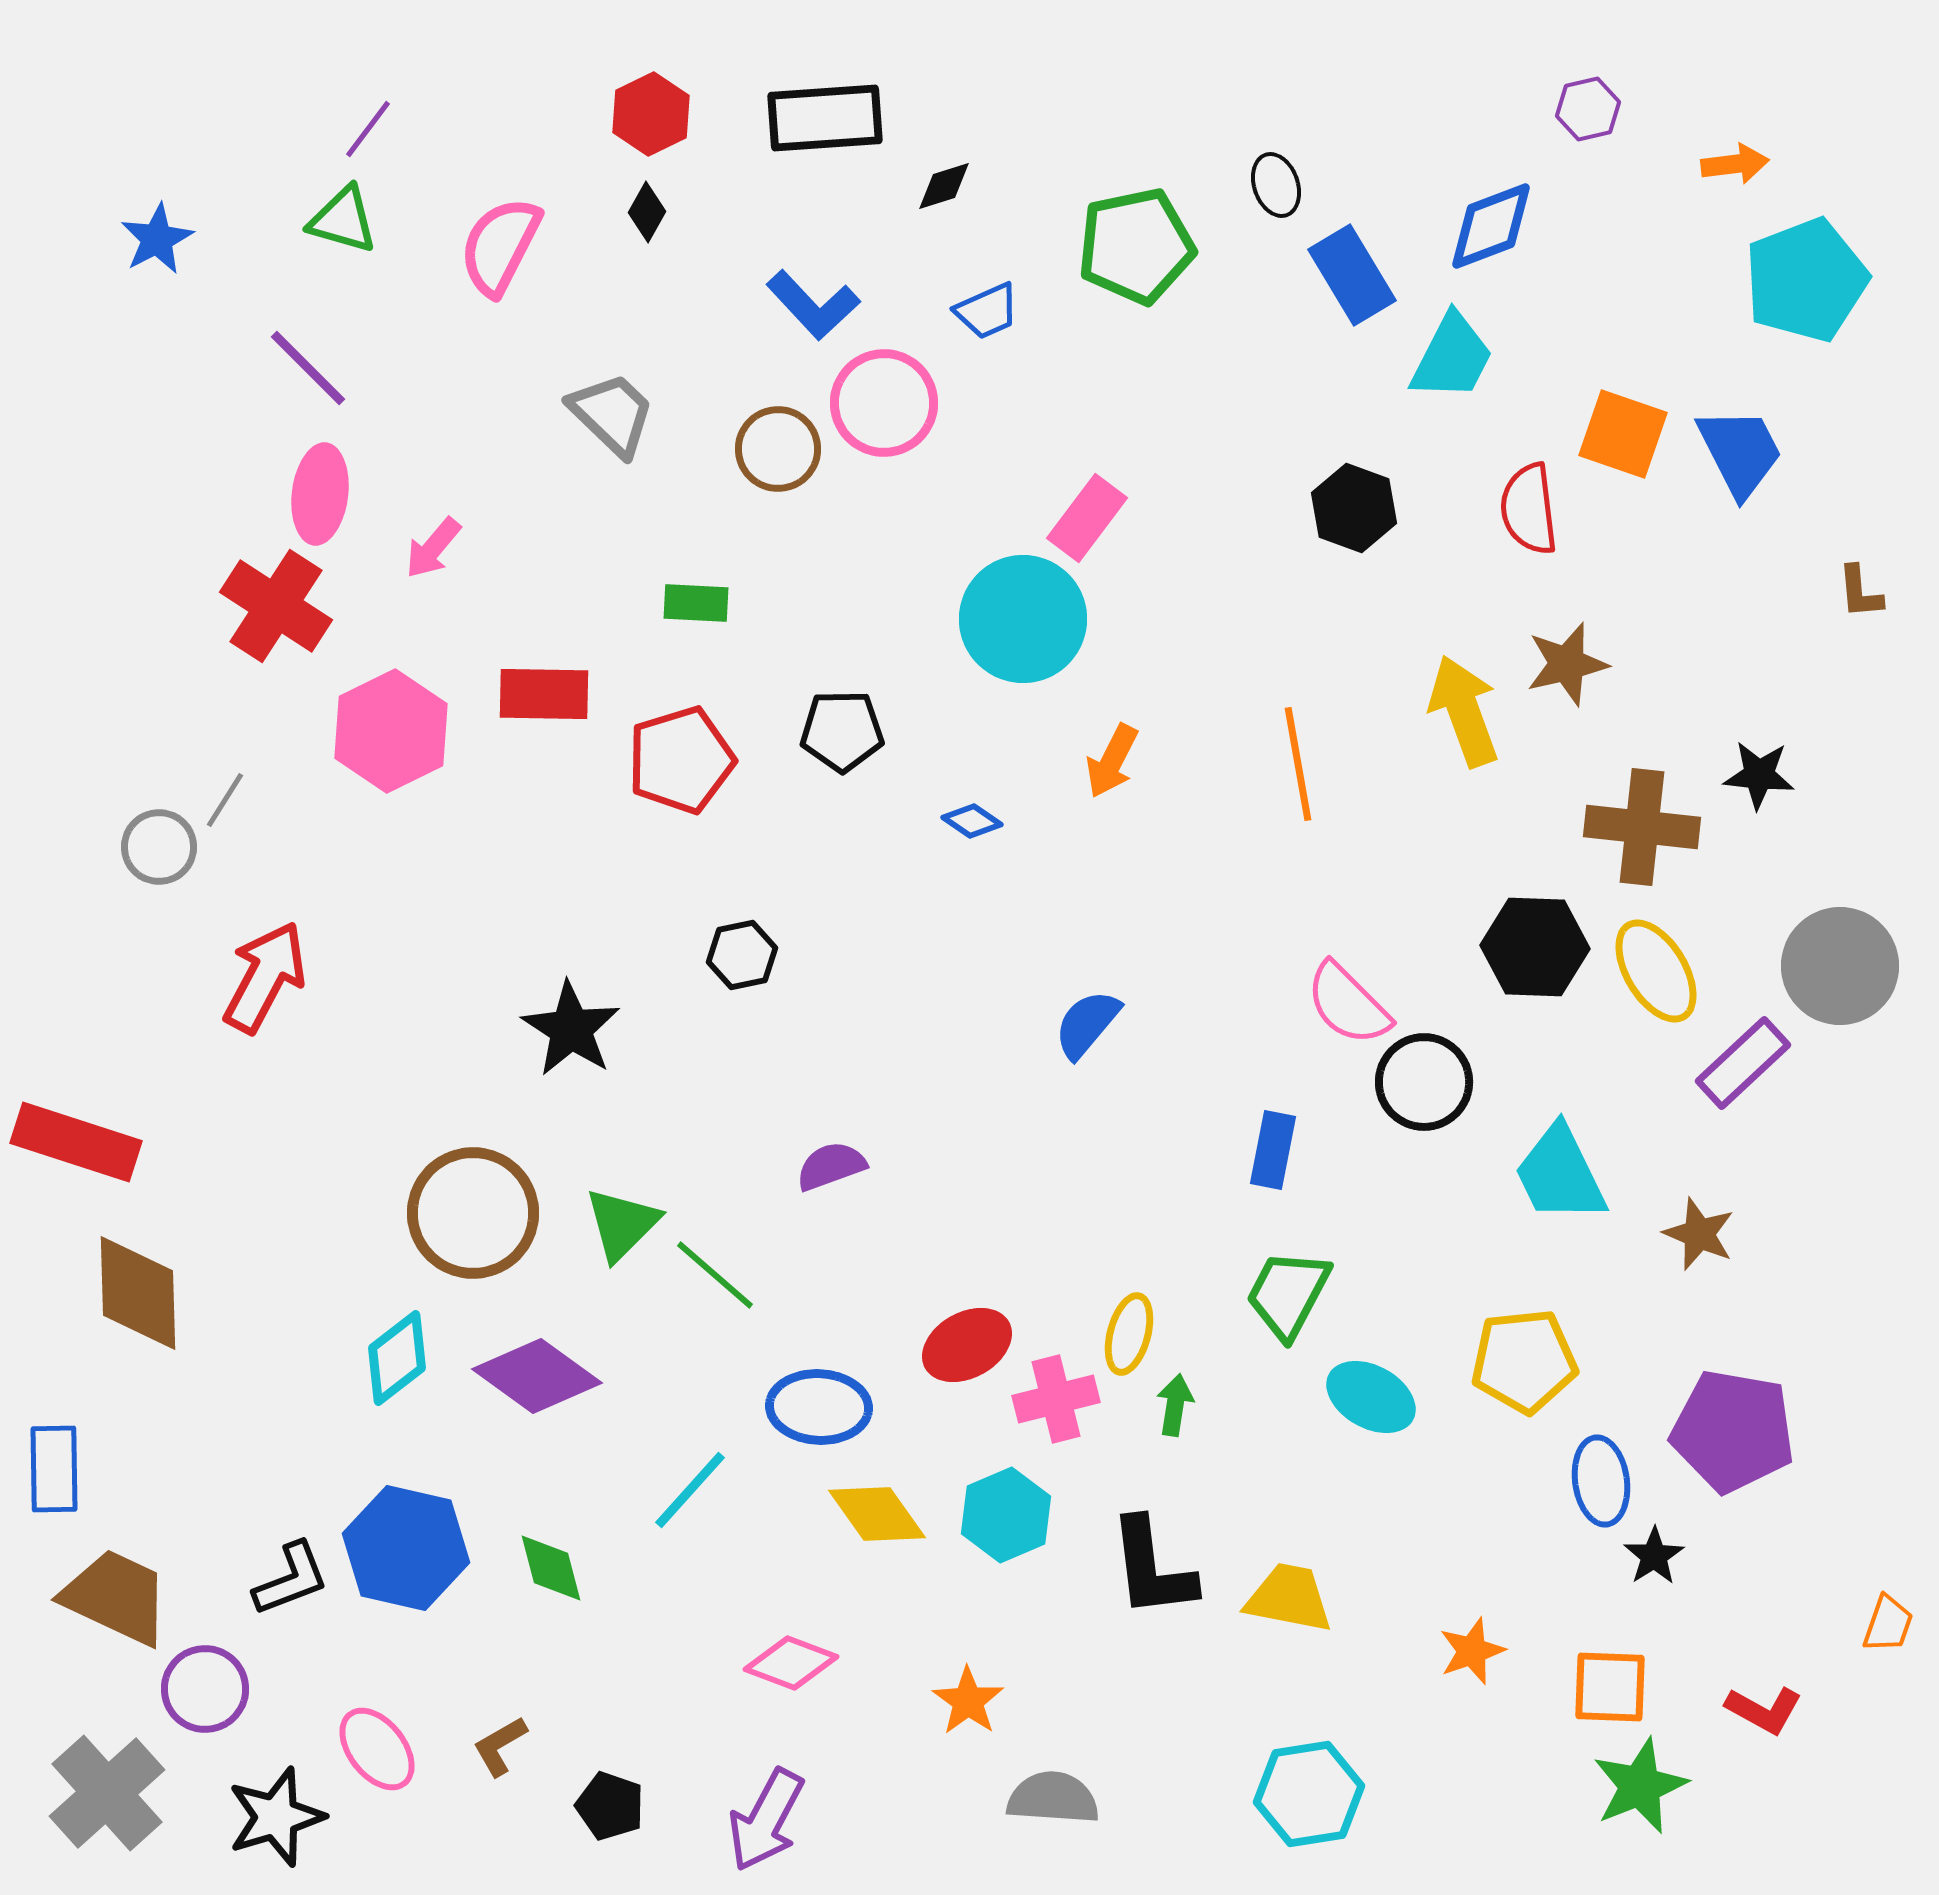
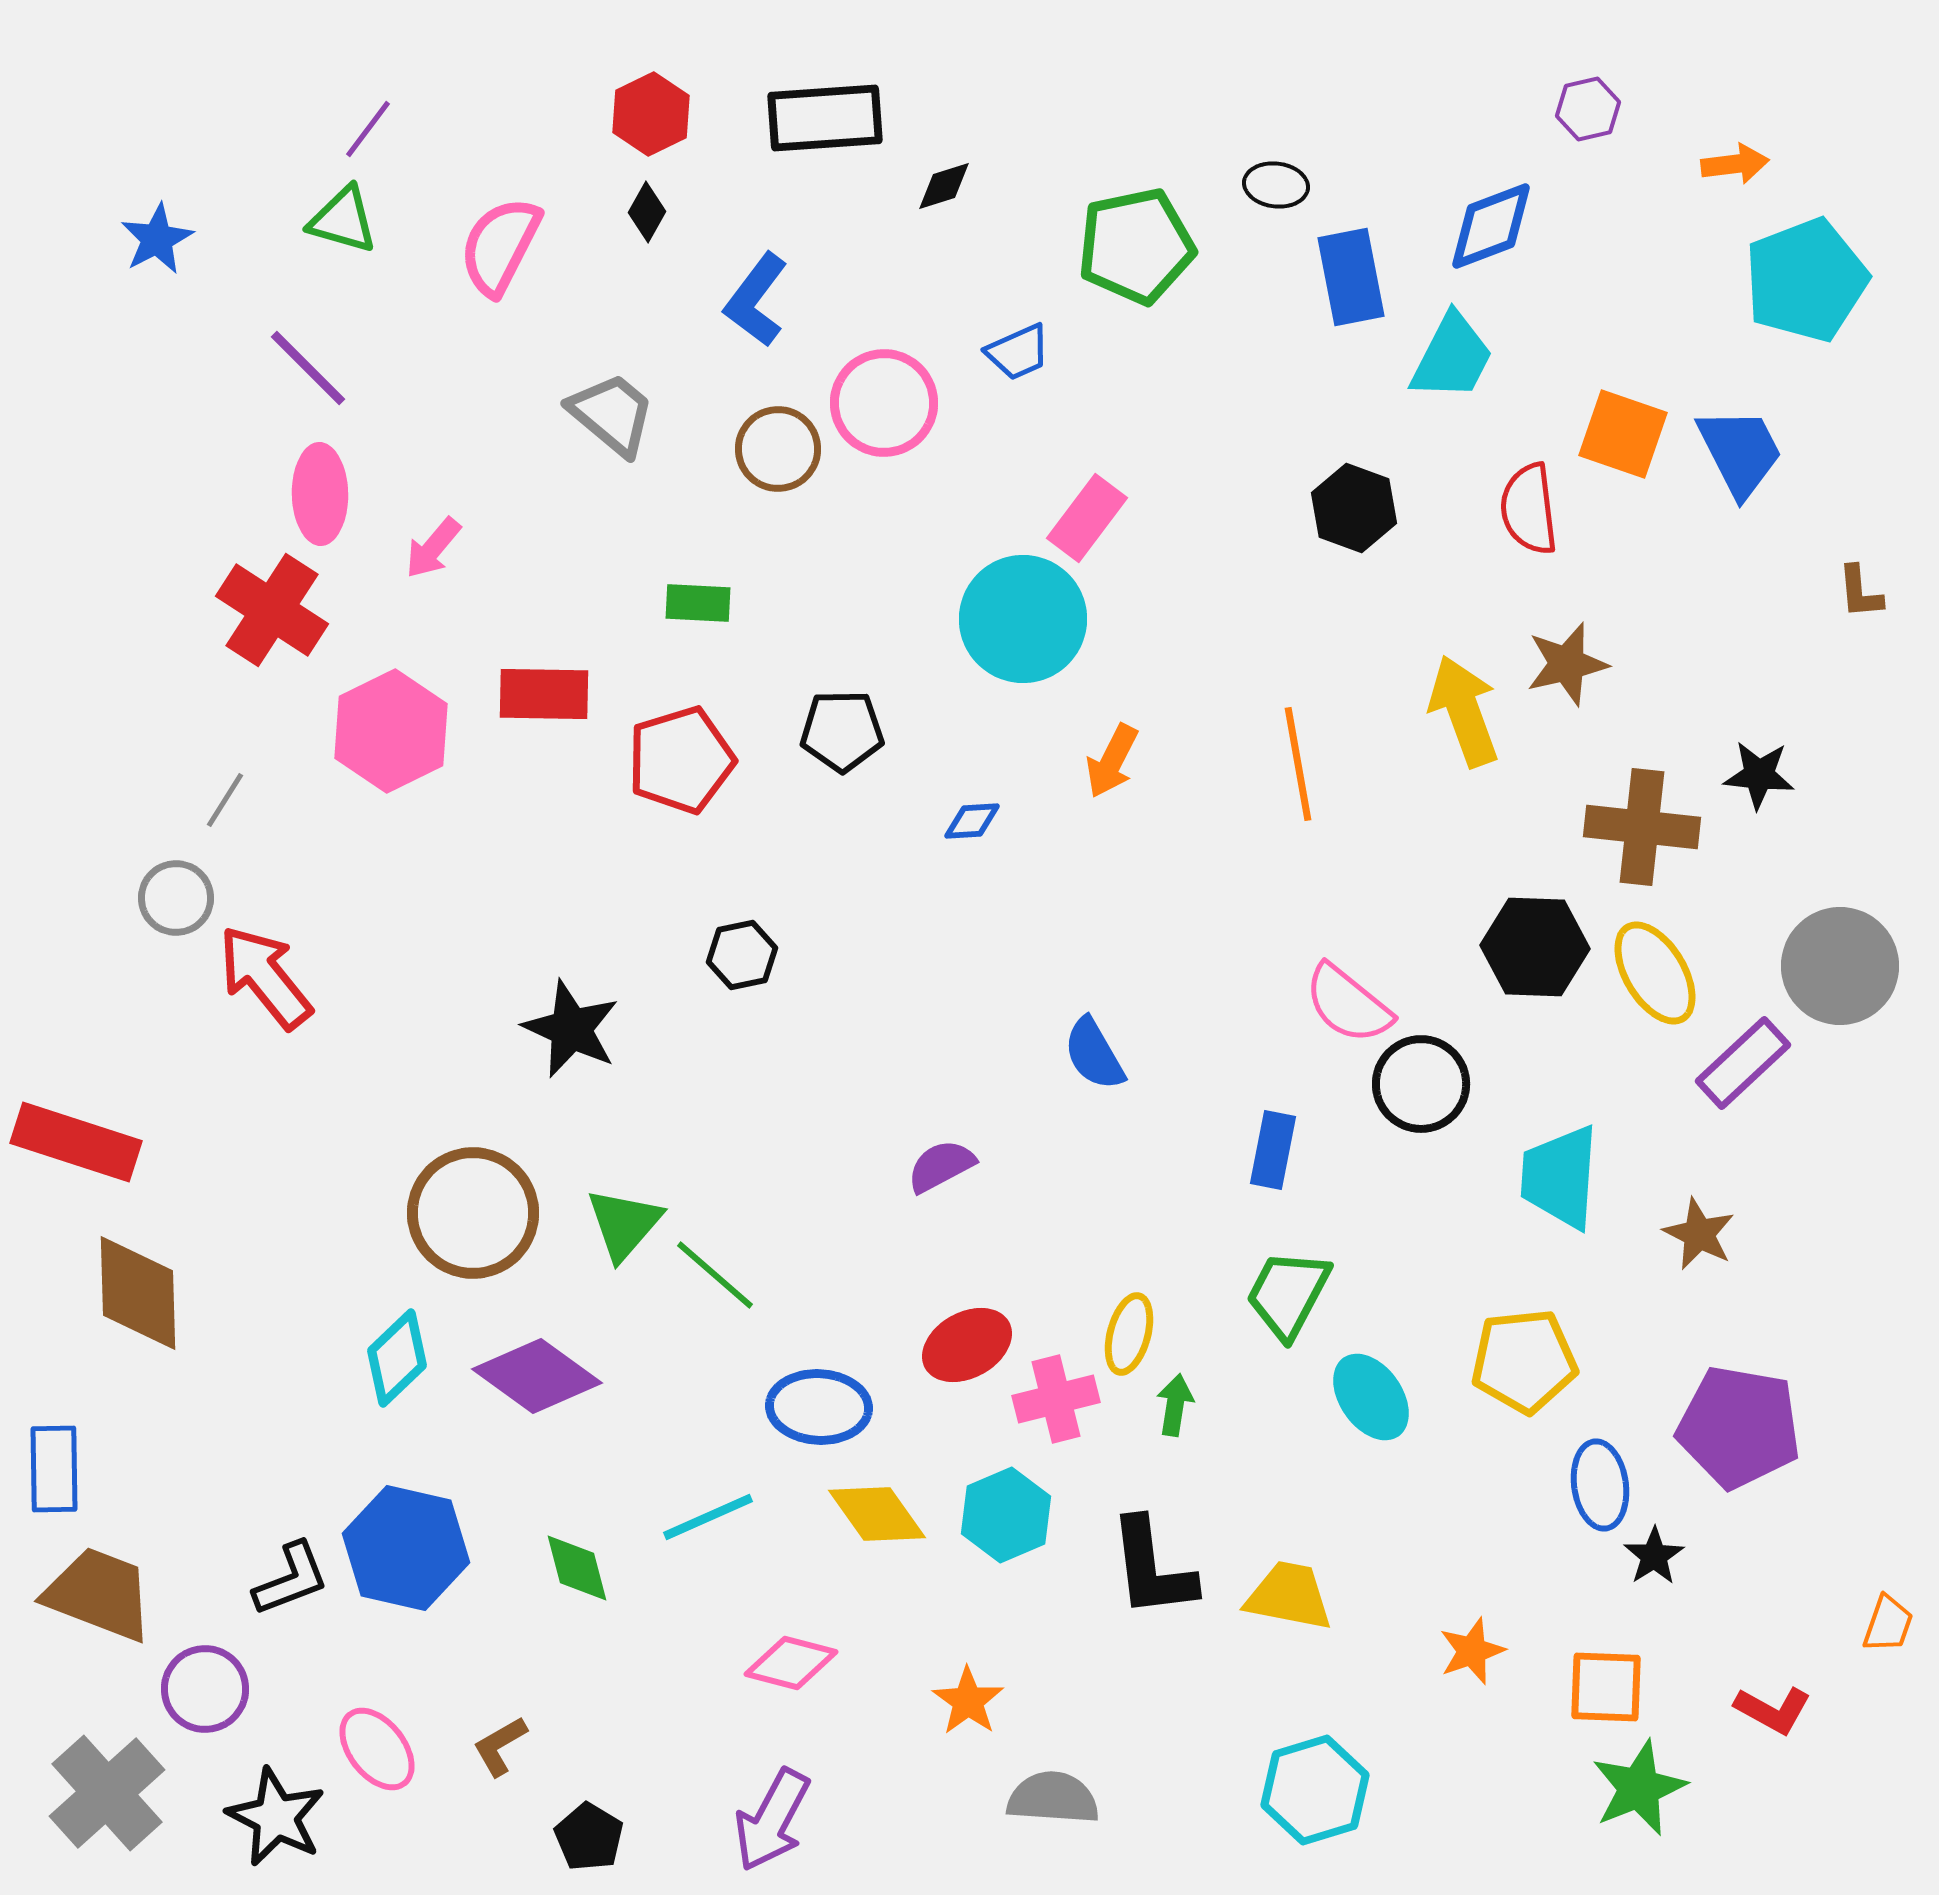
black ellipse at (1276, 185): rotated 64 degrees counterclockwise
blue rectangle at (1352, 275): moved 1 px left, 2 px down; rotated 20 degrees clockwise
blue L-shape at (813, 305): moved 57 px left, 5 px up; rotated 80 degrees clockwise
blue trapezoid at (987, 311): moved 31 px right, 41 px down
gray trapezoid at (612, 414): rotated 4 degrees counterclockwise
pink ellipse at (320, 494): rotated 8 degrees counterclockwise
green rectangle at (696, 603): moved 2 px right
red cross at (276, 606): moved 4 px left, 4 px down
blue diamond at (972, 821): rotated 38 degrees counterclockwise
gray circle at (159, 847): moved 17 px right, 51 px down
yellow ellipse at (1656, 971): moved 1 px left, 2 px down
red arrow at (265, 977): rotated 67 degrees counterclockwise
pink semicircle at (1348, 1004): rotated 6 degrees counterclockwise
blue semicircle at (1087, 1024): moved 7 px right, 30 px down; rotated 70 degrees counterclockwise
black star at (571, 1029): rotated 8 degrees counterclockwise
black circle at (1424, 1082): moved 3 px left, 2 px down
purple semicircle at (831, 1166): moved 110 px right; rotated 8 degrees counterclockwise
cyan trapezoid at (1560, 1174): moved 3 px down; rotated 30 degrees clockwise
green triangle at (622, 1224): moved 2 px right; rotated 4 degrees counterclockwise
brown star at (1699, 1234): rotated 4 degrees clockwise
cyan diamond at (397, 1358): rotated 6 degrees counterclockwise
cyan ellipse at (1371, 1397): rotated 26 degrees clockwise
purple pentagon at (1733, 1431): moved 6 px right, 4 px up
blue ellipse at (1601, 1481): moved 1 px left, 4 px down
cyan line at (690, 1490): moved 18 px right, 27 px down; rotated 24 degrees clockwise
green diamond at (551, 1568): moved 26 px right
brown trapezoid at (116, 1597): moved 17 px left, 3 px up; rotated 4 degrees counterclockwise
yellow trapezoid at (1289, 1598): moved 2 px up
pink diamond at (791, 1663): rotated 6 degrees counterclockwise
orange square at (1610, 1687): moved 4 px left
red L-shape at (1764, 1710): moved 9 px right
green star at (1640, 1786): moved 1 px left, 2 px down
cyan hexagon at (1309, 1794): moved 6 px right, 4 px up; rotated 8 degrees counterclockwise
black pentagon at (610, 1806): moved 21 px left, 31 px down; rotated 12 degrees clockwise
black star at (276, 1817): rotated 28 degrees counterclockwise
purple arrow at (766, 1820): moved 6 px right
